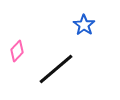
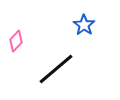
pink diamond: moved 1 px left, 10 px up
